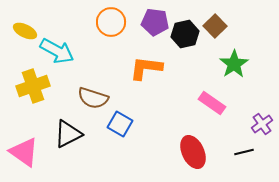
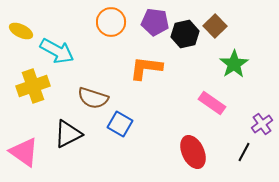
yellow ellipse: moved 4 px left
black line: rotated 48 degrees counterclockwise
